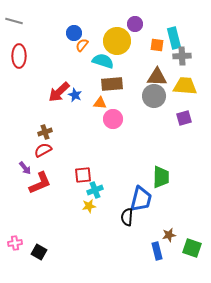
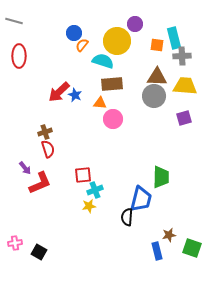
red semicircle: moved 5 px right, 1 px up; rotated 102 degrees clockwise
